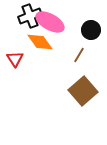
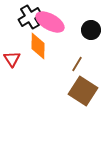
black cross: moved 1 px down; rotated 10 degrees counterclockwise
orange diamond: moved 2 px left, 4 px down; rotated 36 degrees clockwise
brown line: moved 2 px left, 9 px down
red triangle: moved 3 px left
brown square: rotated 16 degrees counterclockwise
